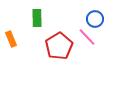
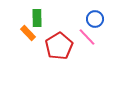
orange rectangle: moved 17 px right, 6 px up; rotated 21 degrees counterclockwise
